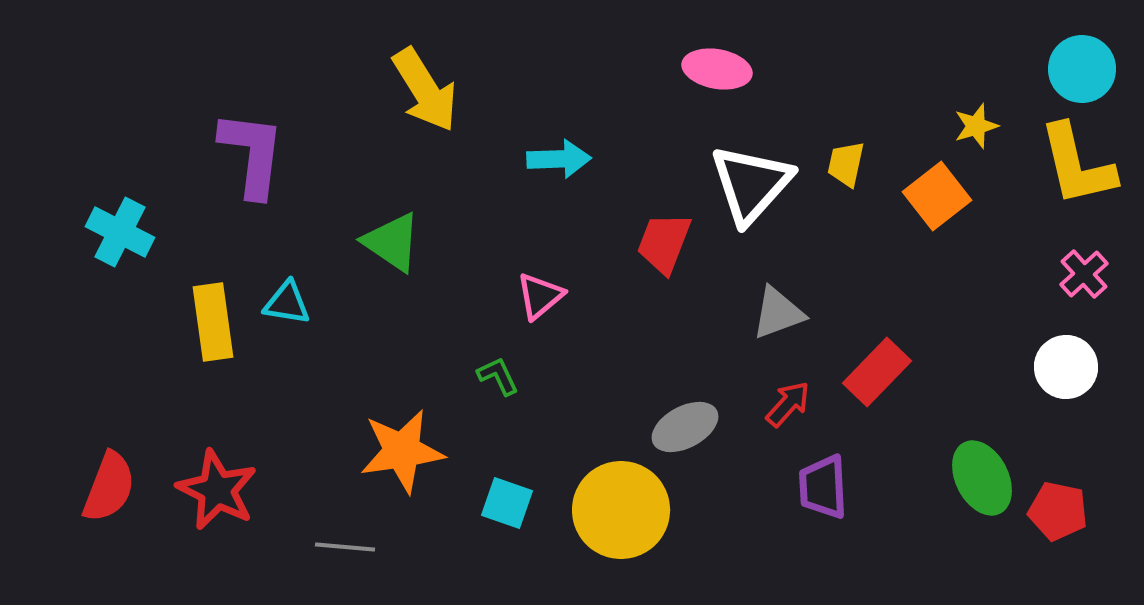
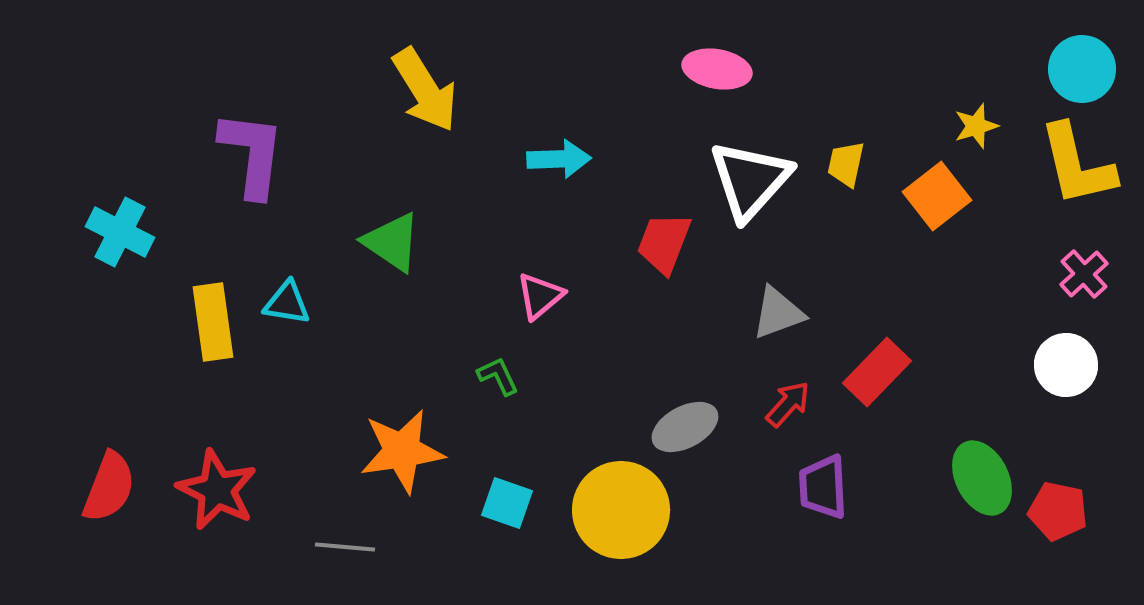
white triangle: moved 1 px left, 4 px up
white circle: moved 2 px up
